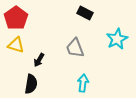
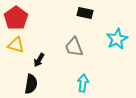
black rectangle: rotated 14 degrees counterclockwise
gray trapezoid: moved 1 px left, 1 px up
